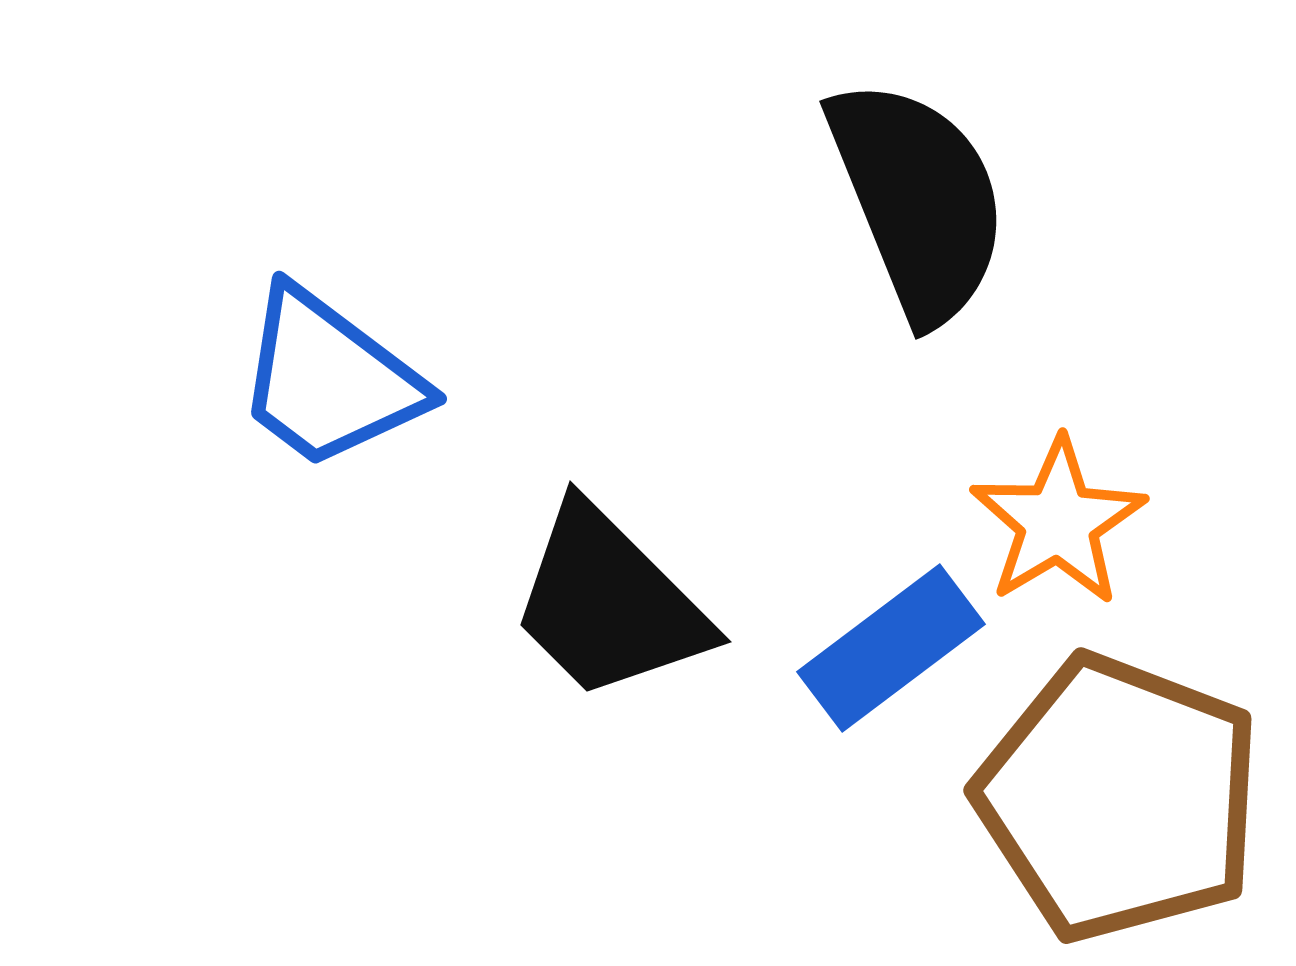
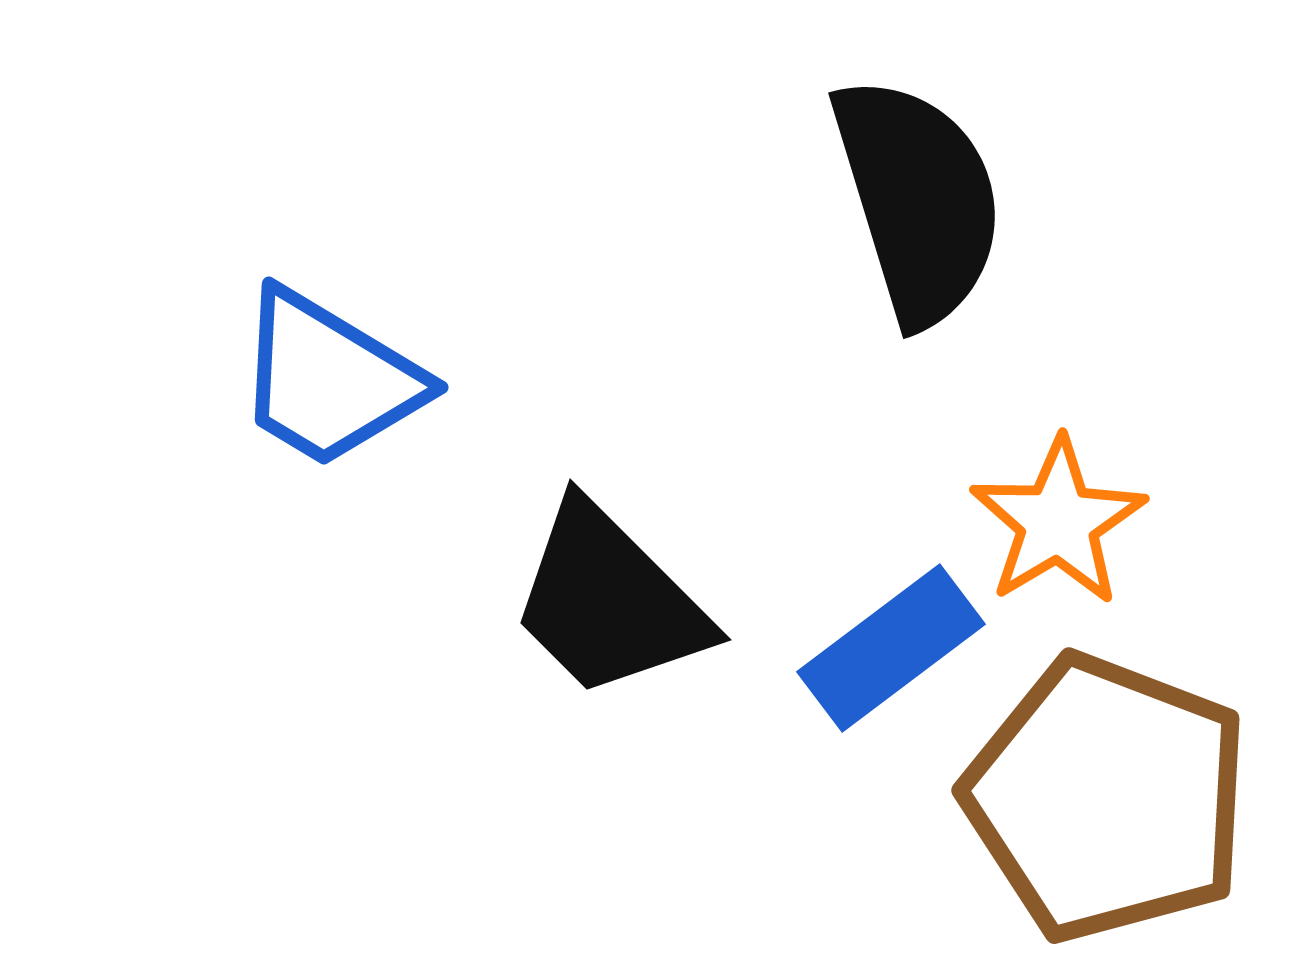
black semicircle: rotated 5 degrees clockwise
blue trapezoid: rotated 6 degrees counterclockwise
black trapezoid: moved 2 px up
brown pentagon: moved 12 px left
